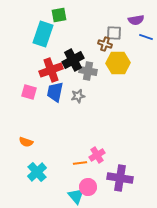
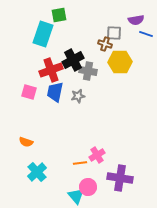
blue line: moved 3 px up
yellow hexagon: moved 2 px right, 1 px up
